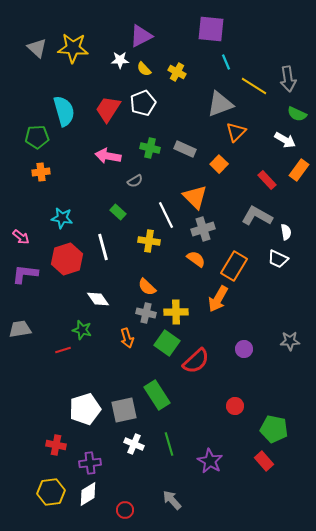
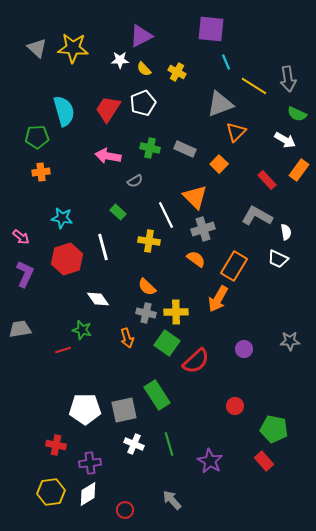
purple L-shape at (25, 274): rotated 108 degrees clockwise
white pentagon at (85, 409): rotated 16 degrees clockwise
